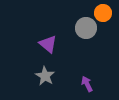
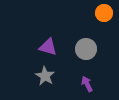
orange circle: moved 1 px right
gray circle: moved 21 px down
purple triangle: moved 3 px down; rotated 24 degrees counterclockwise
